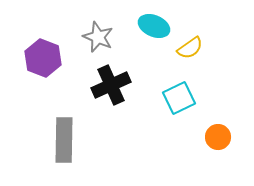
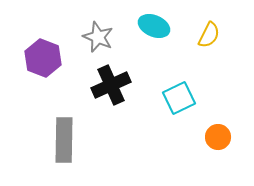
yellow semicircle: moved 19 px right, 13 px up; rotated 28 degrees counterclockwise
